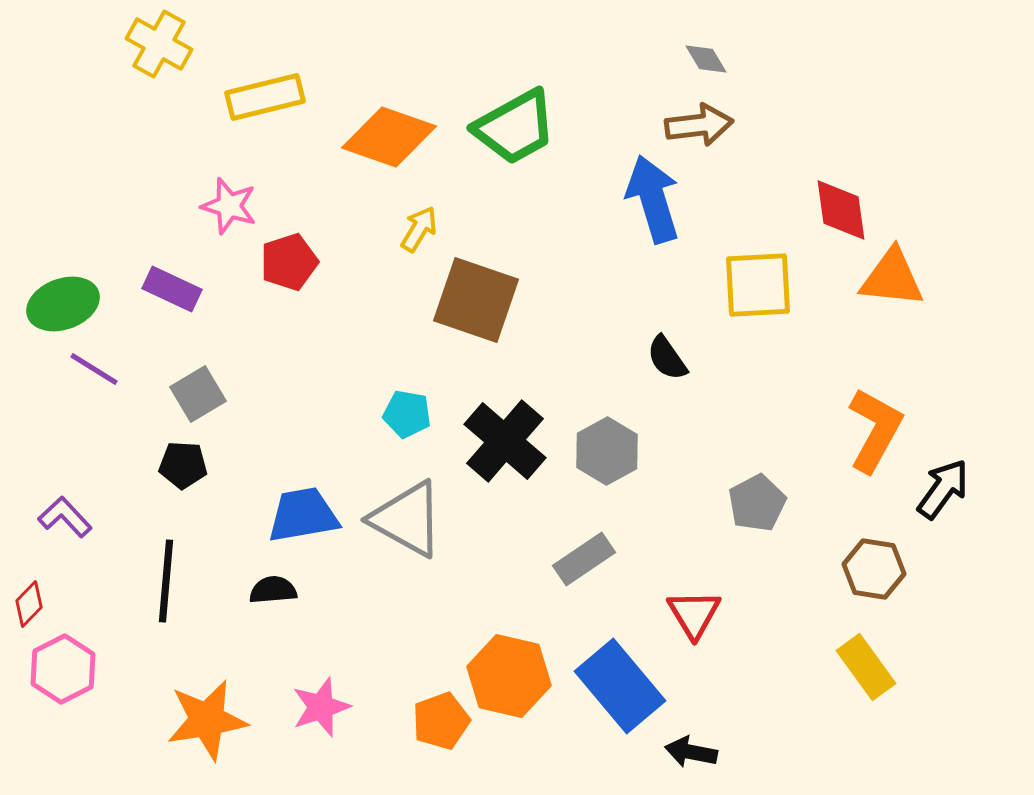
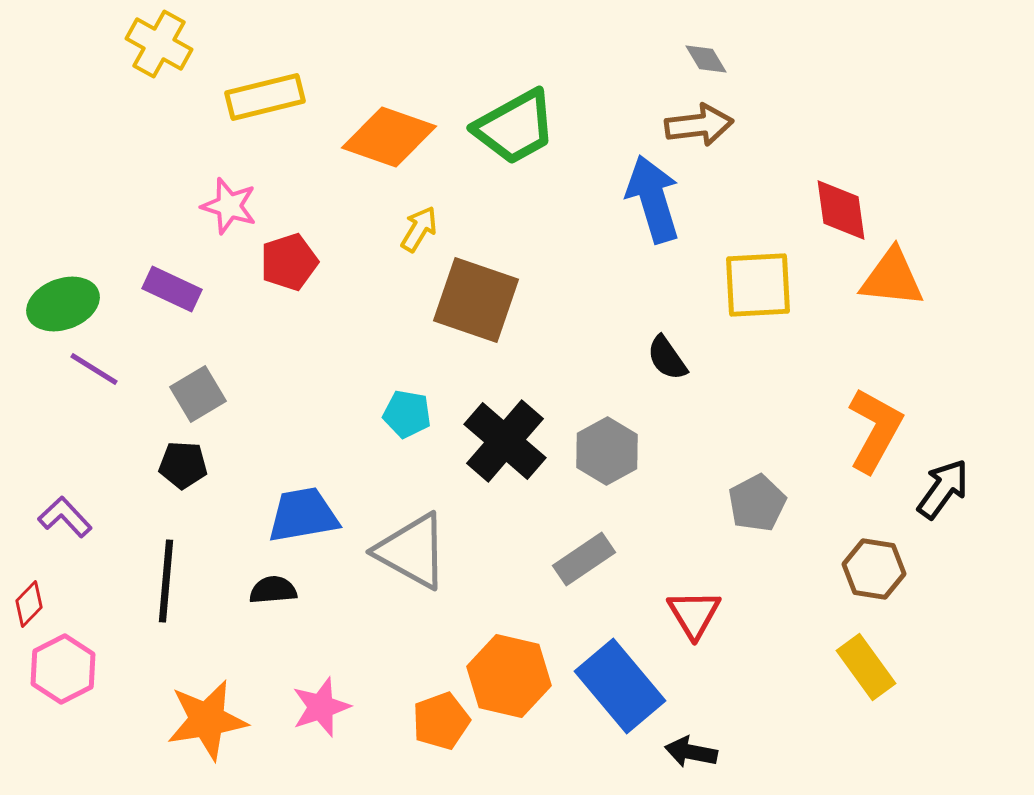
gray triangle at (407, 519): moved 5 px right, 32 px down
